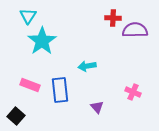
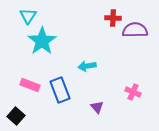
blue rectangle: rotated 15 degrees counterclockwise
